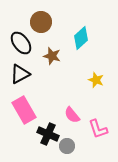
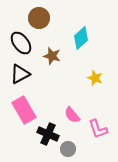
brown circle: moved 2 px left, 4 px up
yellow star: moved 1 px left, 2 px up
gray circle: moved 1 px right, 3 px down
